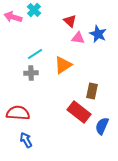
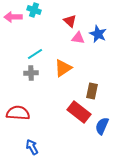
cyan cross: rotated 24 degrees counterclockwise
pink arrow: rotated 18 degrees counterclockwise
orange triangle: moved 3 px down
blue arrow: moved 6 px right, 7 px down
